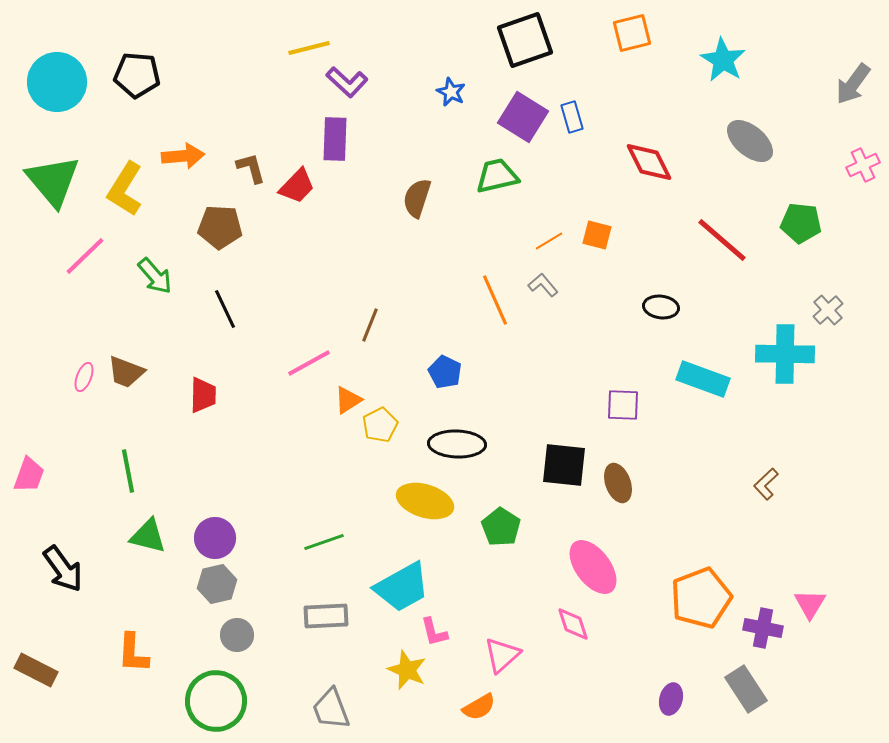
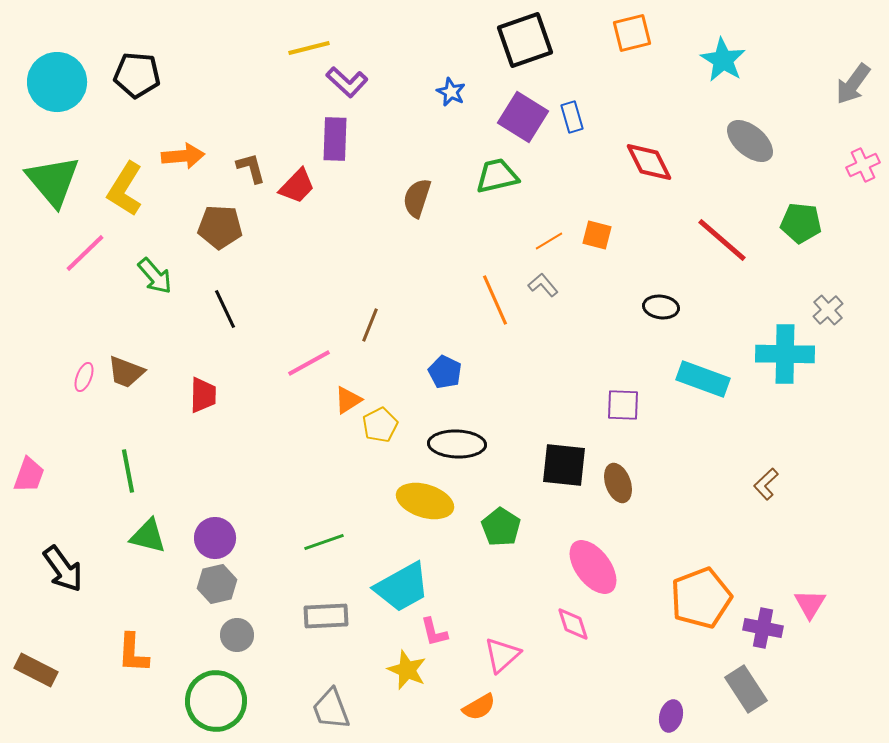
pink line at (85, 256): moved 3 px up
purple ellipse at (671, 699): moved 17 px down
